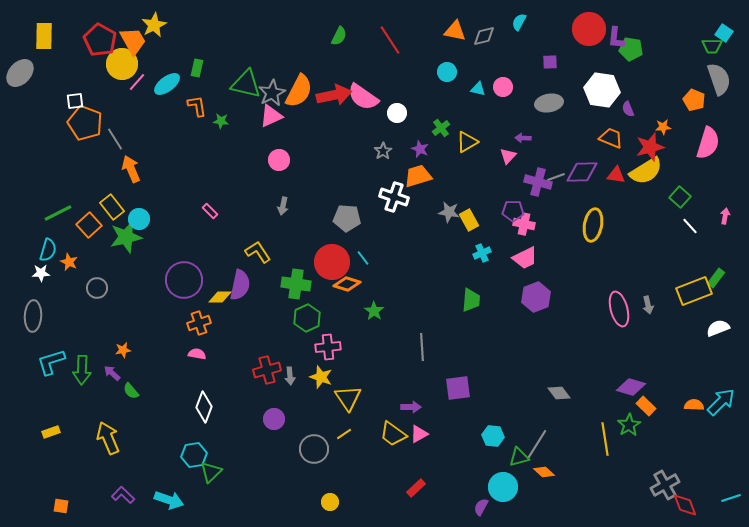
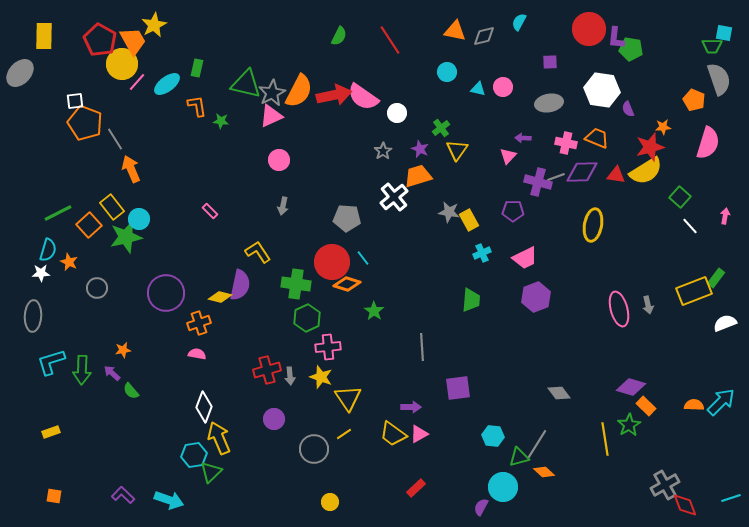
cyan square at (724, 33): rotated 24 degrees counterclockwise
orange trapezoid at (611, 138): moved 14 px left
yellow triangle at (467, 142): moved 10 px left, 8 px down; rotated 25 degrees counterclockwise
white cross at (394, 197): rotated 32 degrees clockwise
pink cross at (524, 224): moved 42 px right, 81 px up
purple circle at (184, 280): moved 18 px left, 13 px down
yellow diamond at (220, 297): rotated 15 degrees clockwise
white semicircle at (718, 328): moved 7 px right, 5 px up
yellow arrow at (108, 438): moved 111 px right
orange square at (61, 506): moved 7 px left, 10 px up
